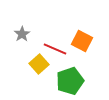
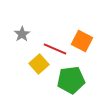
green pentagon: moved 1 px right, 1 px up; rotated 12 degrees clockwise
